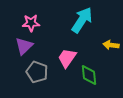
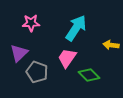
cyan arrow: moved 6 px left, 8 px down
purple triangle: moved 5 px left, 7 px down
green diamond: rotated 40 degrees counterclockwise
